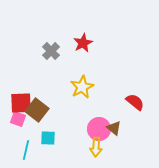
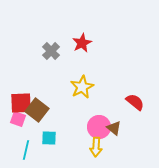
red star: moved 1 px left
pink circle: moved 2 px up
cyan square: moved 1 px right
